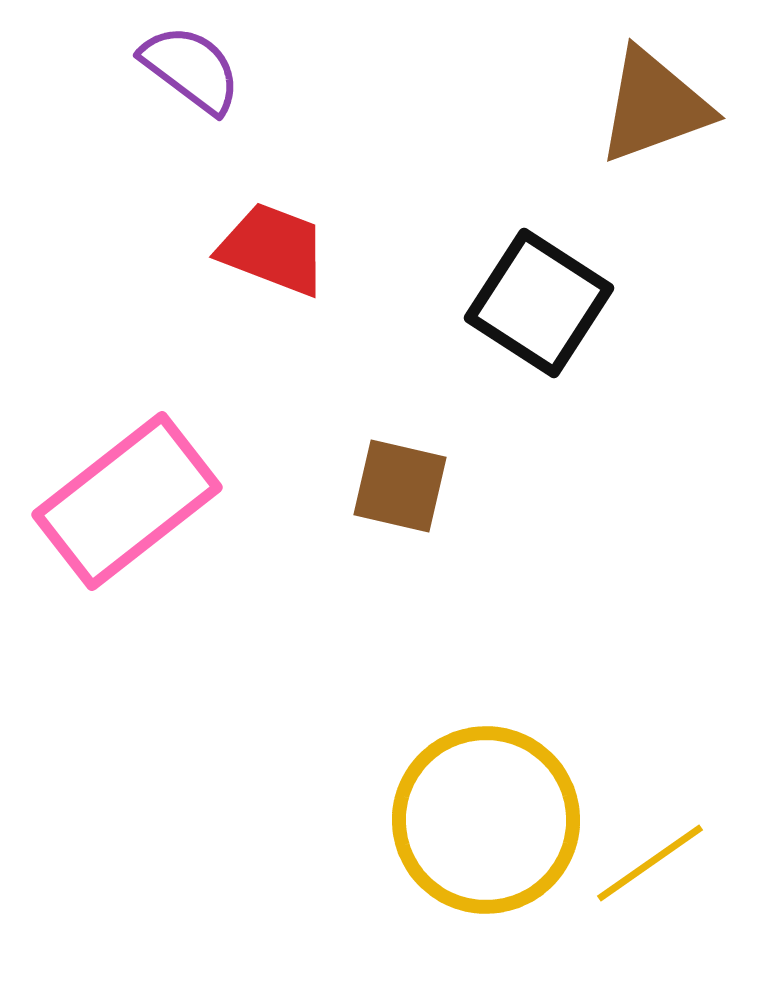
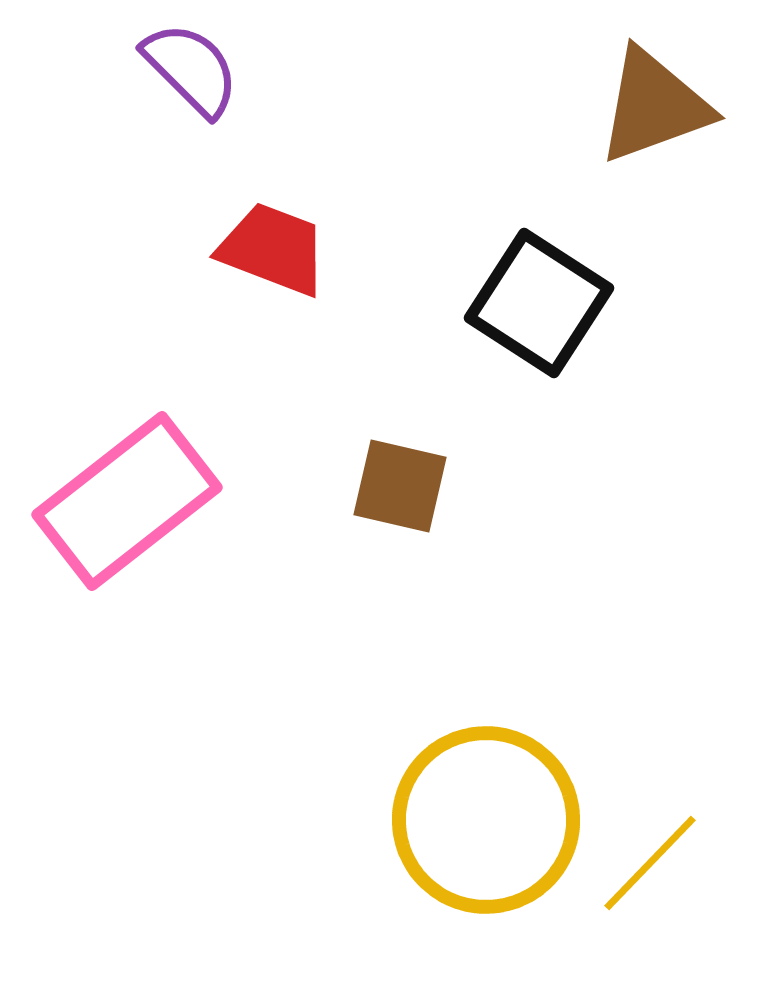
purple semicircle: rotated 8 degrees clockwise
yellow line: rotated 11 degrees counterclockwise
